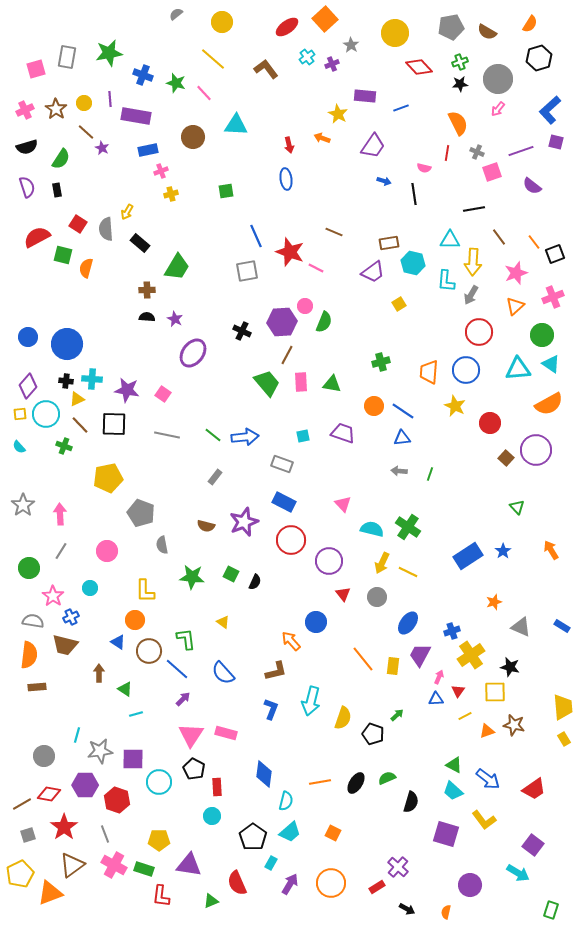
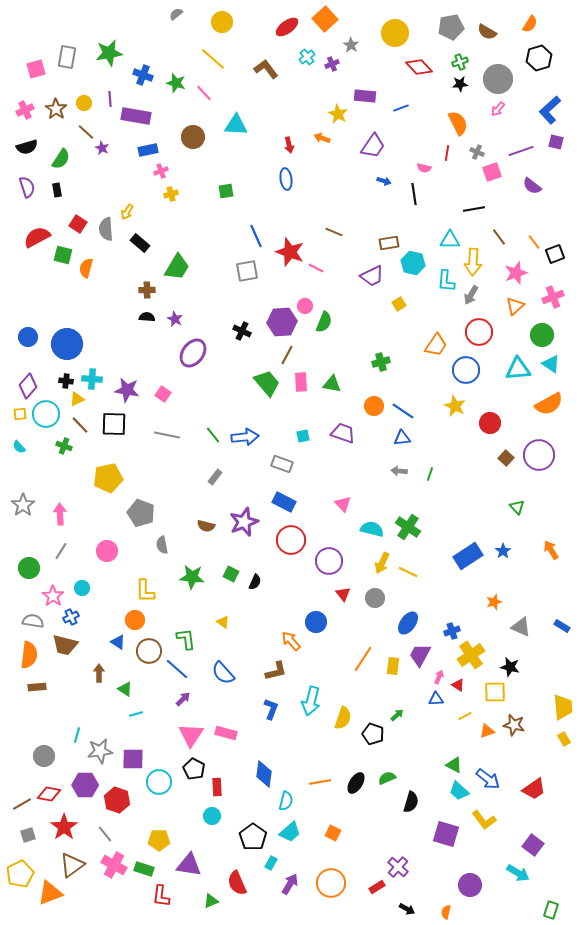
purple trapezoid at (373, 272): moved 1 px left, 4 px down; rotated 10 degrees clockwise
orange trapezoid at (429, 372): moved 7 px right, 27 px up; rotated 150 degrees counterclockwise
green line at (213, 435): rotated 12 degrees clockwise
purple circle at (536, 450): moved 3 px right, 5 px down
cyan circle at (90, 588): moved 8 px left
gray circle at (377, 597): moved 2 px left, 1 px down
orange line at (363, 659): rotated 72 degrees clockwise
red triangle at (458, 691): moved 6 px up; rotated 32 degrees counterclockwise
cyan trapezoid at (453, 791): moved 6 px right
gray line at (105, 834): rotated 18 degrees counterclockwise
